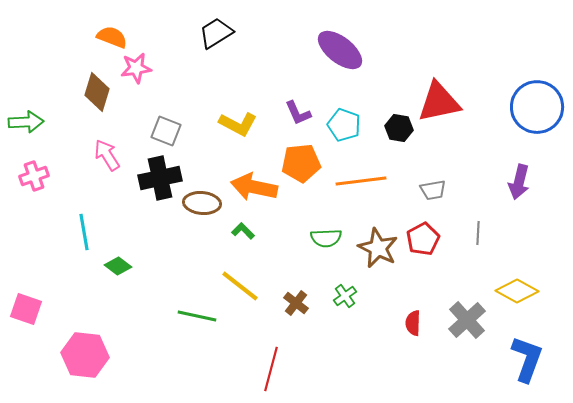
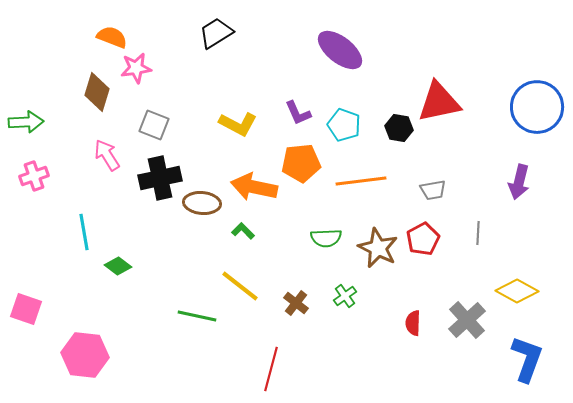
gray square: moved 12 px left, 6 px up
